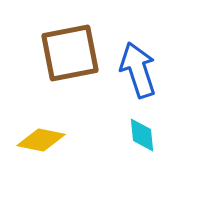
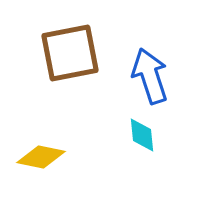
blue arrow: moved 12 px right, 6 px down
yellow diamond: moved 17 px down
